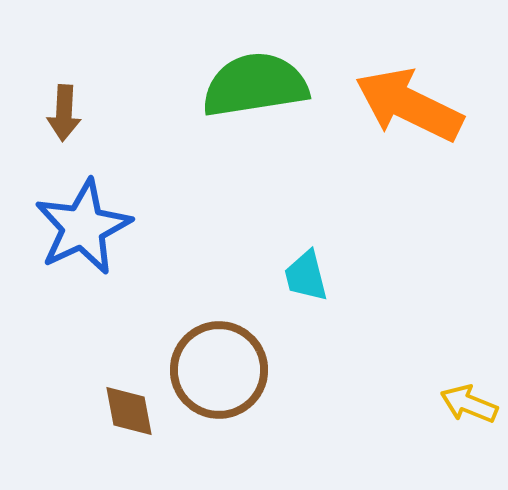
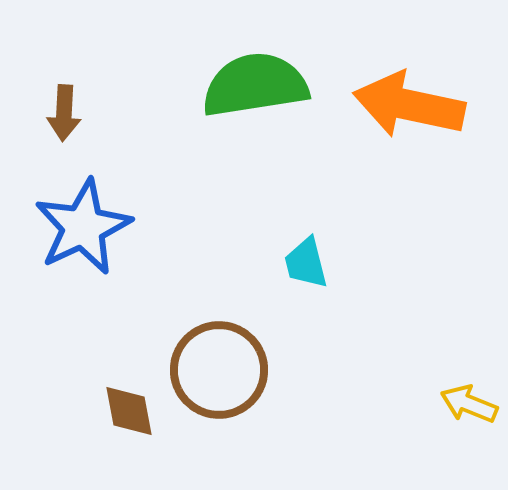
orange arrow: rotated 14 degrees counterclockwise
cyan trapezoid: moved 13 px up
